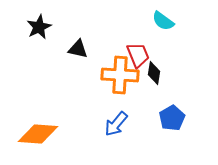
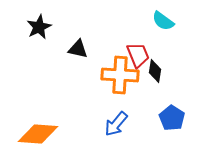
black diamond: moved 1 px right, 2 px up
blue pentagon: rotated 10 degrees counterclockwise
